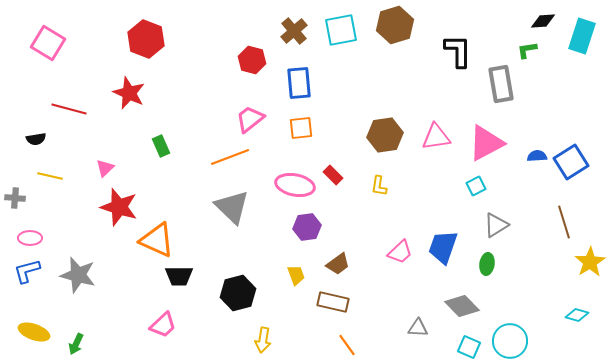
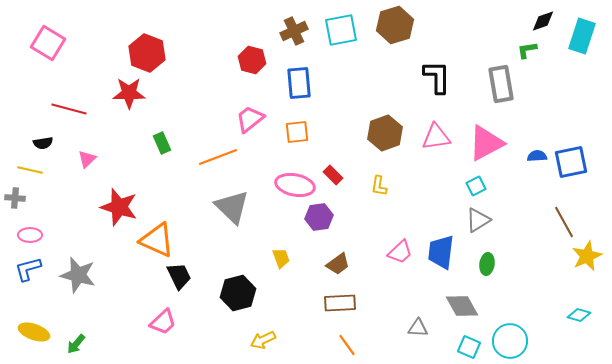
black diamond at (543, 21): rotated 15 degrees counterclockwise
brown cross at (294, 31): rotated 16 degrees clockwise
red hexagon at (146, 39): moved 1 px right, 14 px down
black L-shape at (458, 51): moved 21 px left, 26 px down
red star at (129, 93): rotated 24 degrees counterclockwise
orange square at (301, 128): moved 4 px left, 4 px down
brown hexagon at (385, 135): moved 2 px up; rotated 12 degrees counterclockwise
black semicircle at (36, 139): moved 7 px right, 4 px down
green rectangle at (161, 146): moved 1 px right, 3 px up
orange line at (230, 157): moved 12 px left
blue square at (571, 162): rotated 20 degrees clockwise
pink triangle at (105, 168): moved 18 px left, 9 px up
yellow line at (50, 176): moved 20 px left, 6 px up
brown line at (564, 222): rotated 12 degrees counterclockwise
gray triangle at (496, 225): moved 18 px left, 5 px up
purple hexagon at (307, 227): moved 12 px right, 10 px up
pink ellipse at (30, 238): moved 3 px up
blue trapezoid at (443, 247): moved 2 px left, 5 px down; rotated 12 degrees counterclockwise
yellow star at (590, 262): moved 3 px left, 6 px up; rotated 8 degrees clockwise
blue L-shape at (27, 271): moved 1 px right, 2 px up
yellow trapezoid at (296, 275): moved 15 px left, 17 px up
black trapezoid at (179, 276): rotated 116 degrees counterclockwise
brown rectangle at (333, 302): moved 7 px right, 1 px down; rotated 16 degrees counterclockwise
gray diamond at (462, 306): rotated 16 degrees clockwise
cyan diamond at (577, 315): moved 2 px right
pink trapezoid at (163, 325): moved 3 px up
yellow arrow at (263, 340): rotated 55 degrees clockwise
green arrow at (76, 344): rotated 15 degrees clockwise
